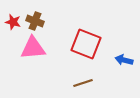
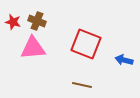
brown cross: moved 2 px right
brown line: moved 1 px left, 2 px down; rotated 30 degrees clockwise
